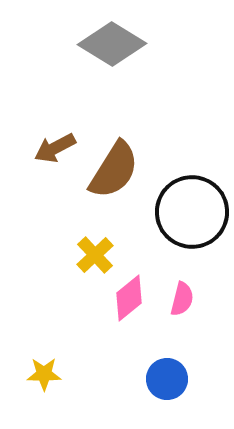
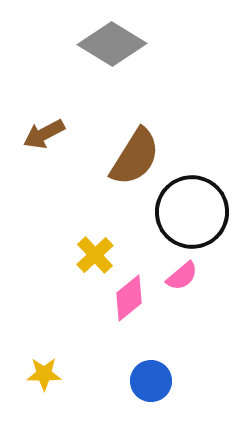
brown arrow: moved 11 px left, 14 px up
brown semicircle: moved 21 px right, 13 px up
pink semicircle: moved 23 px up; rotated 36 degrees clockwise
blue circle: moved 16 px left, 2 px down
